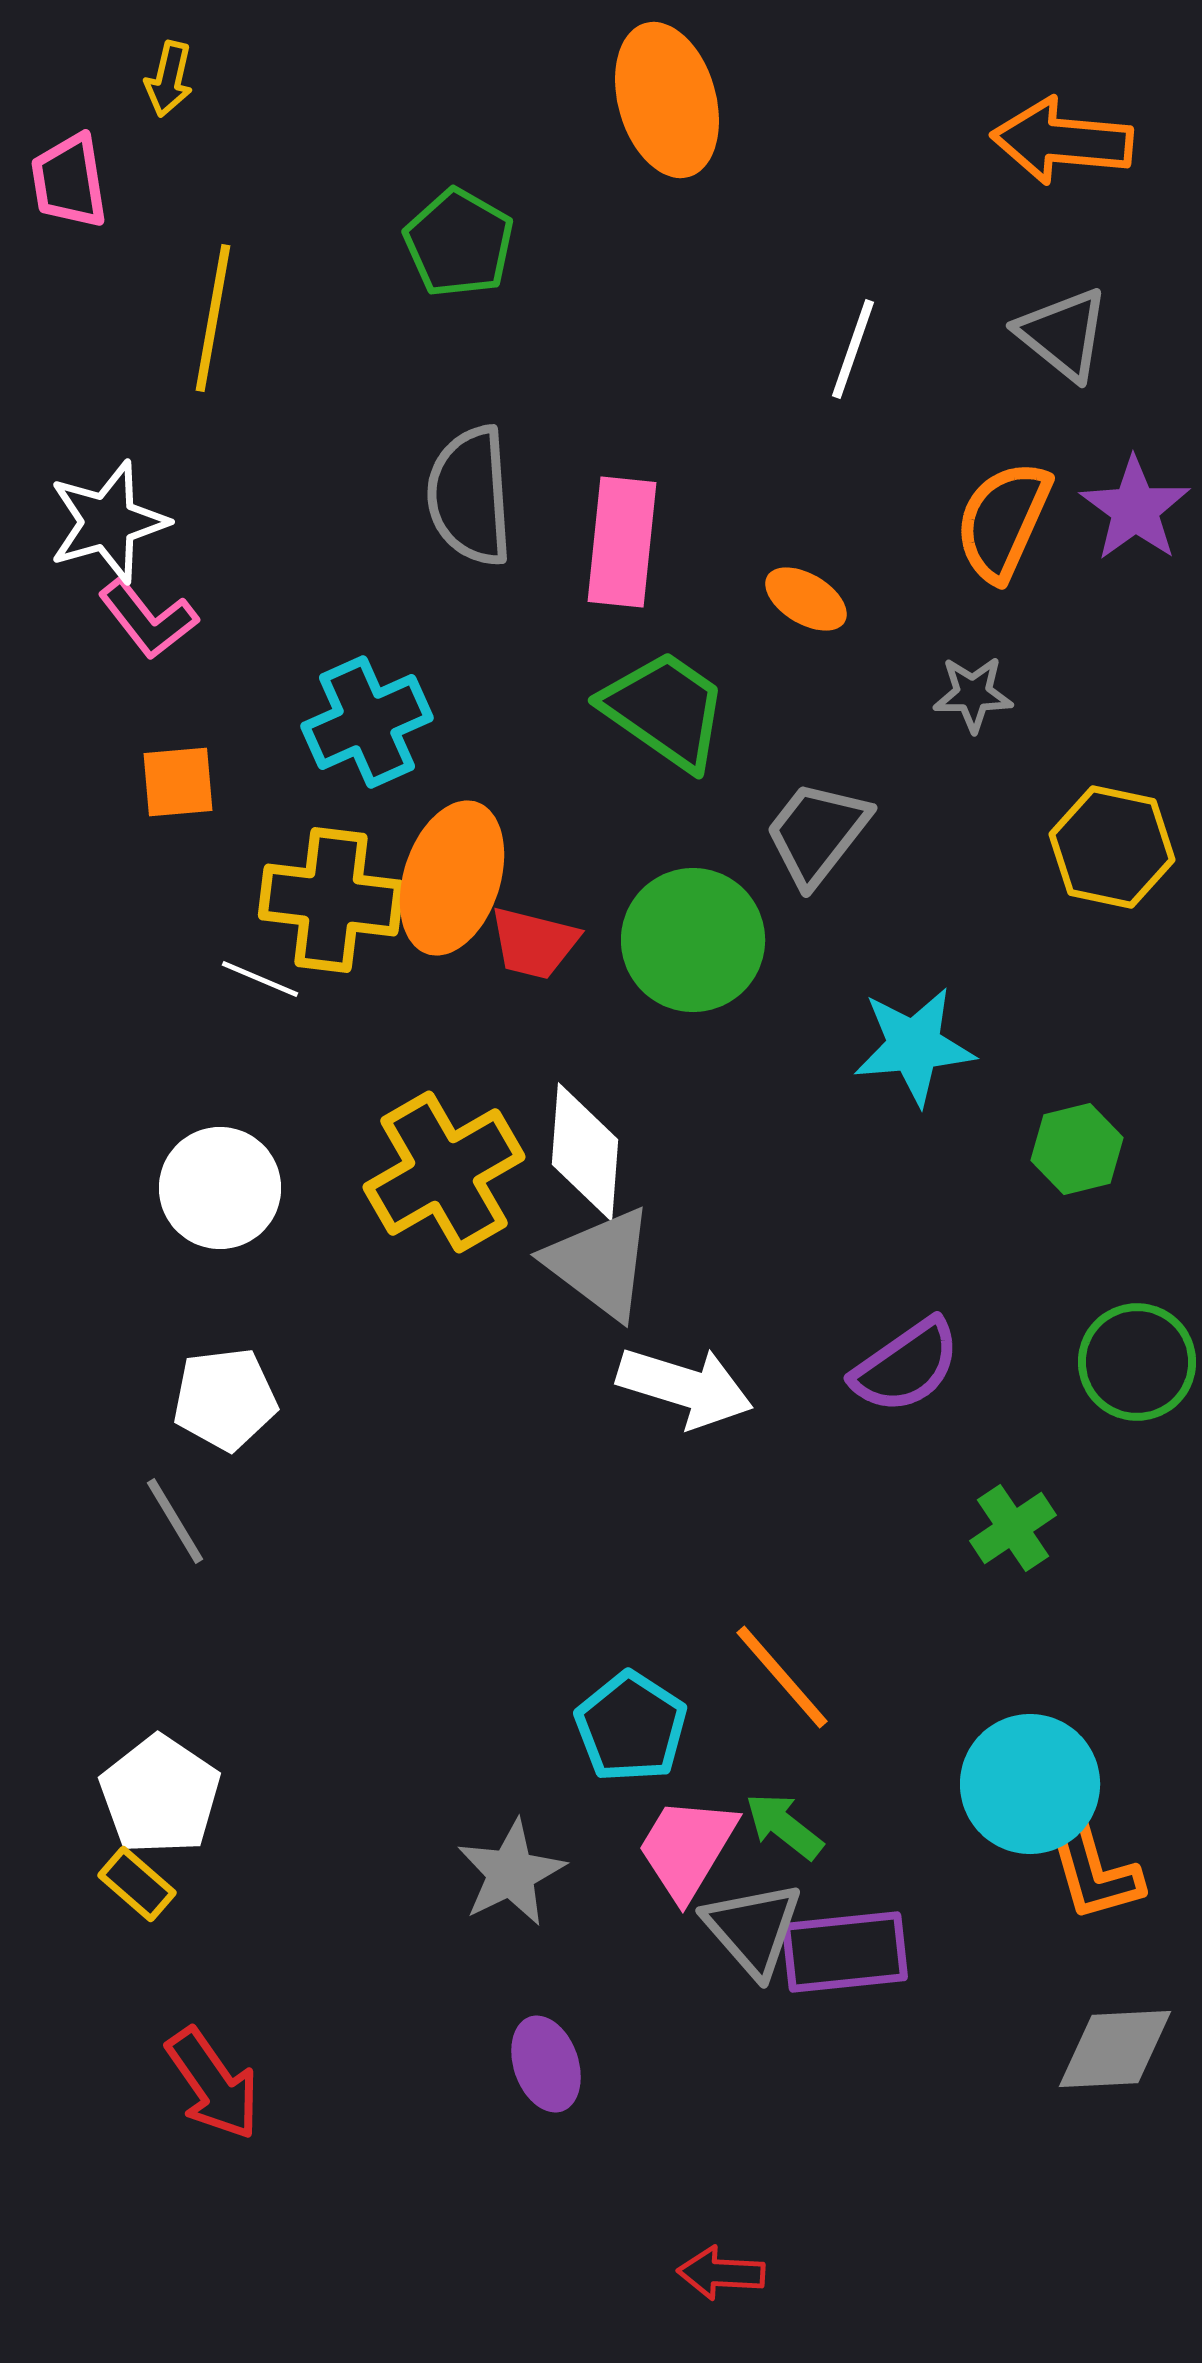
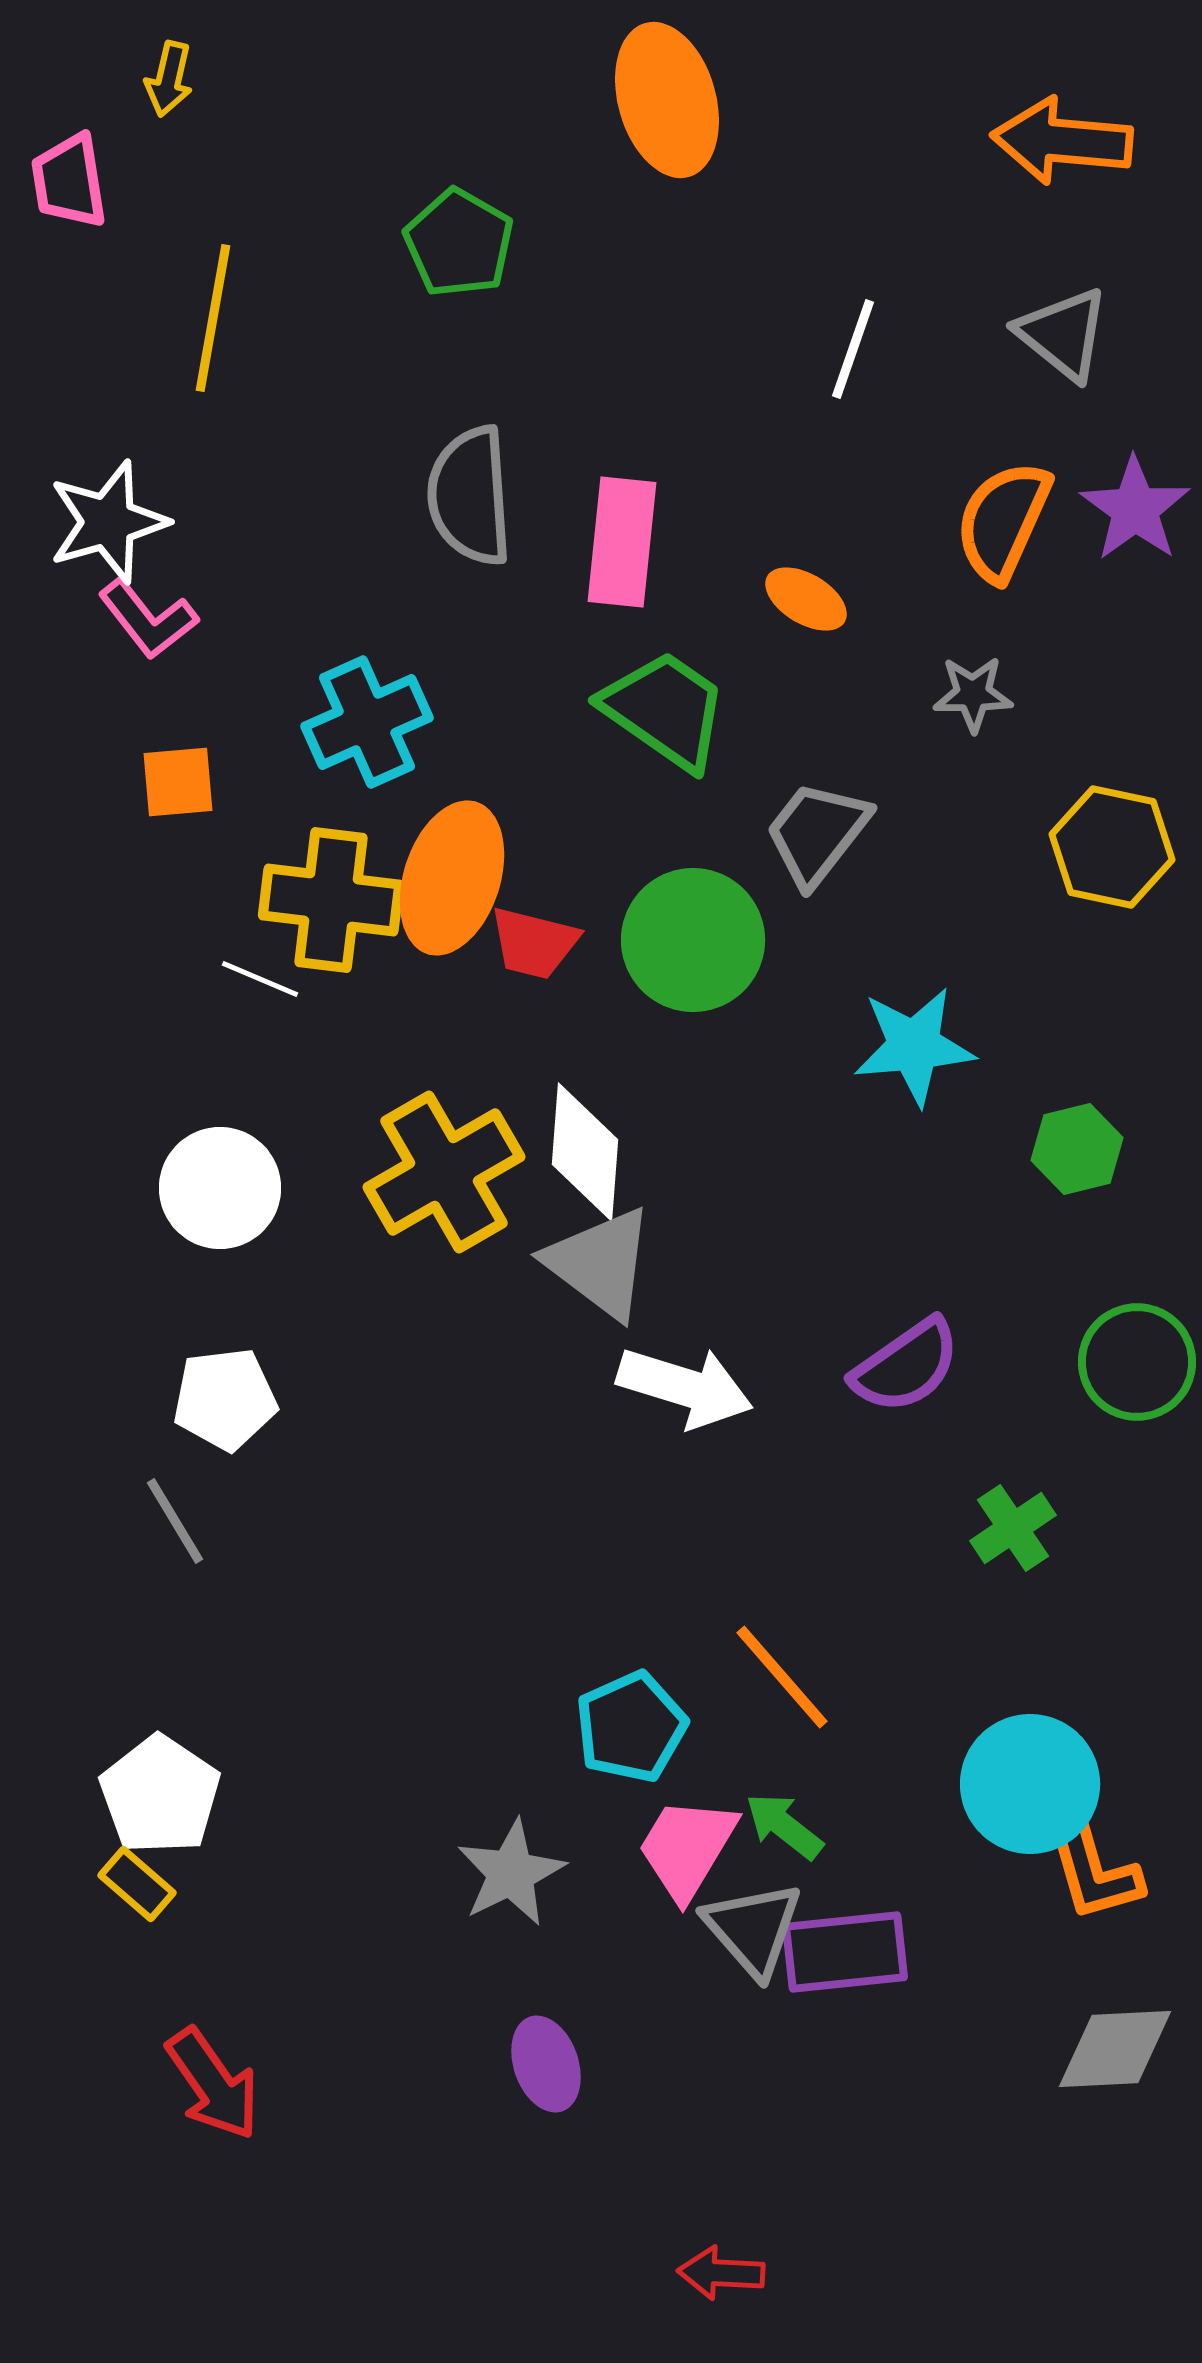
cyan pentagon at (631, 1727): rotated 15 degrees clockwise
